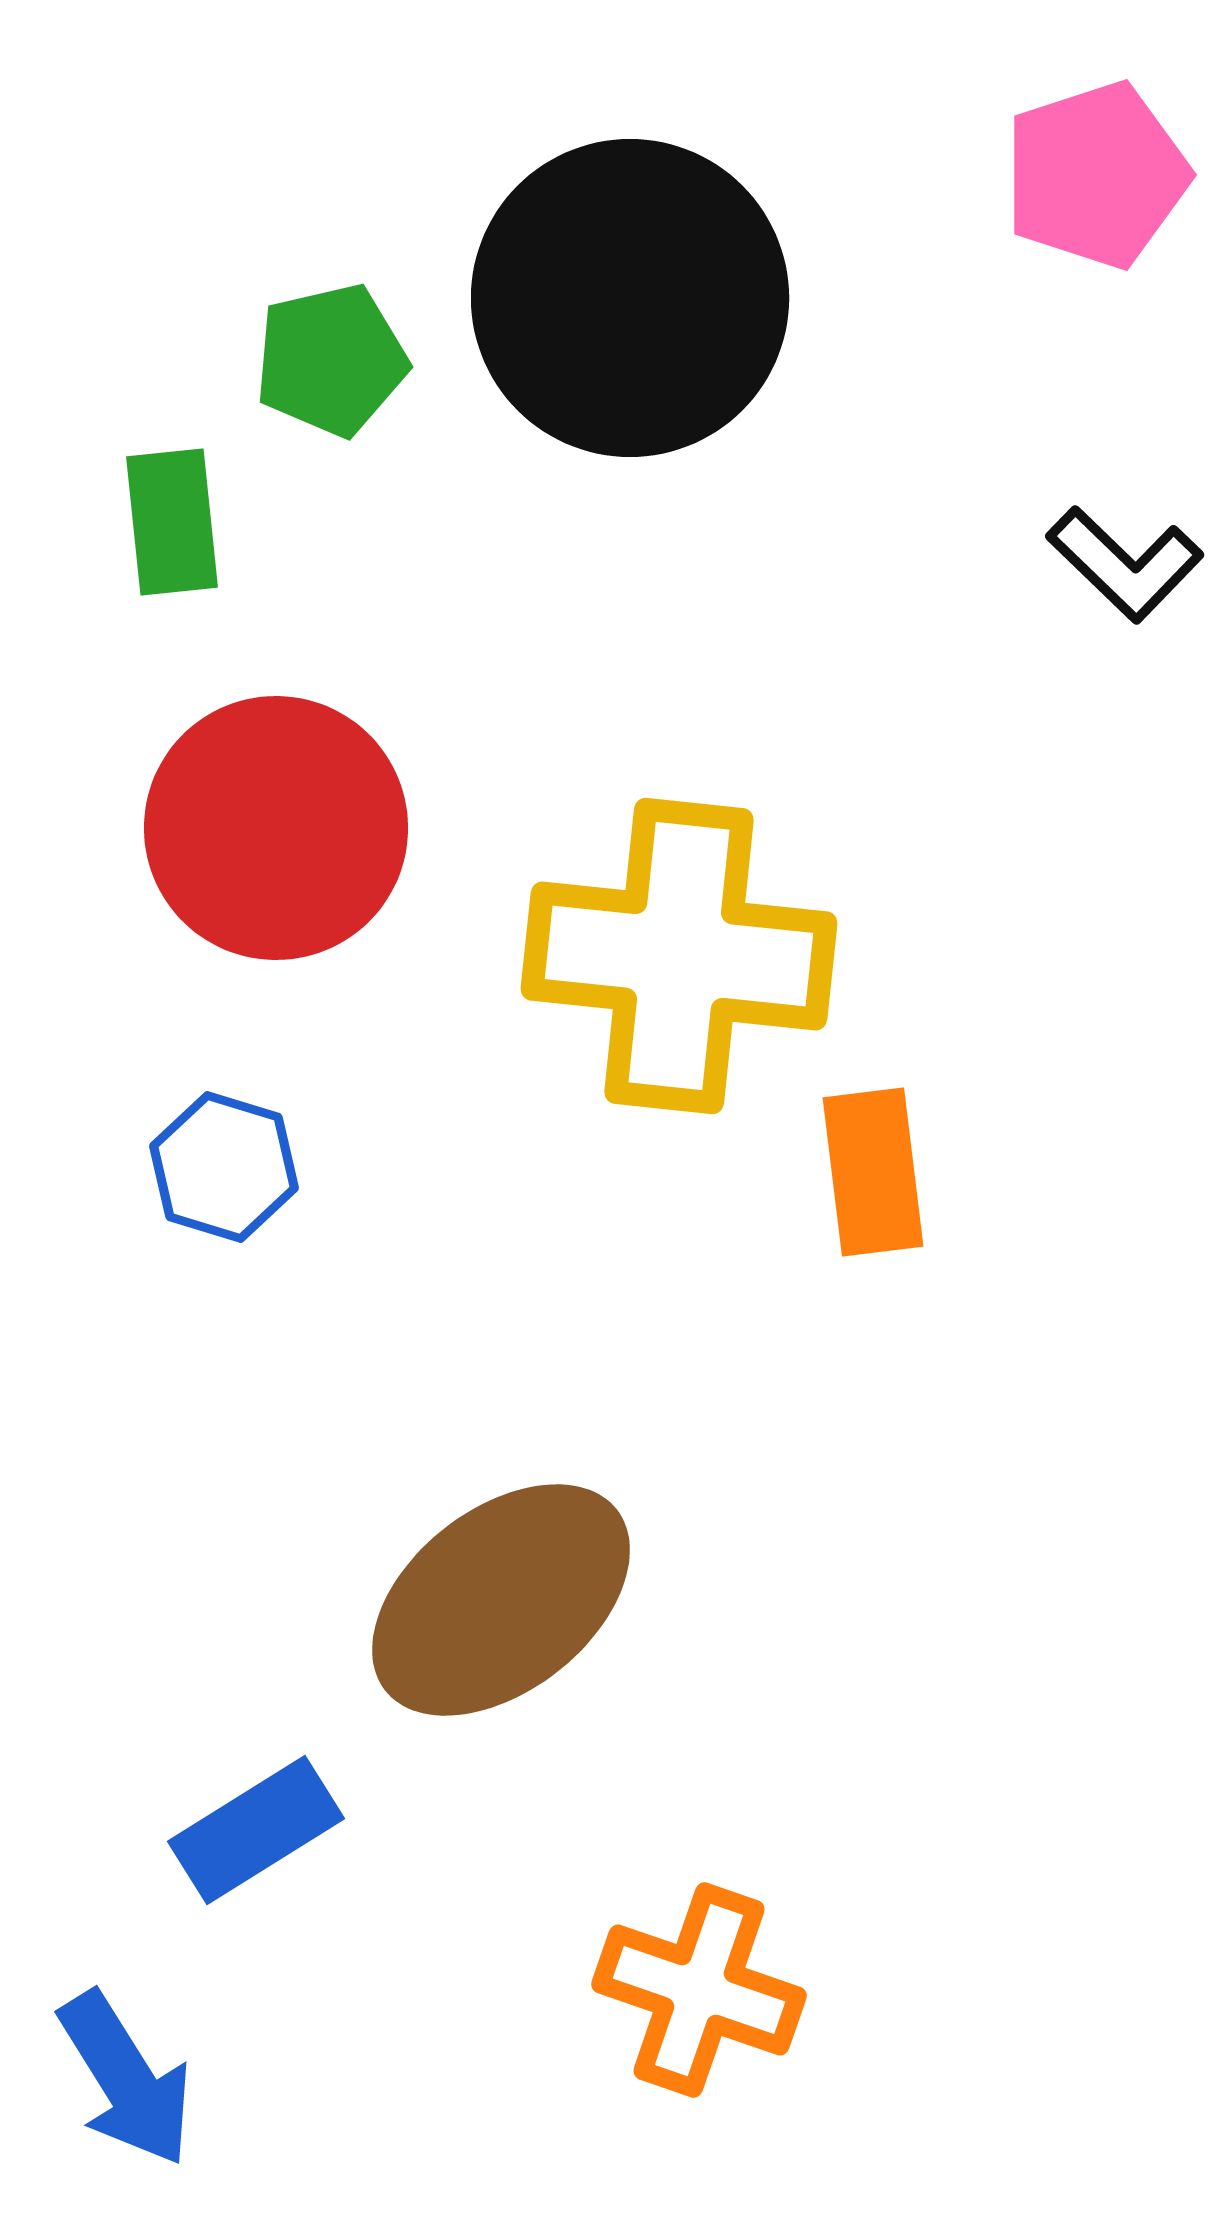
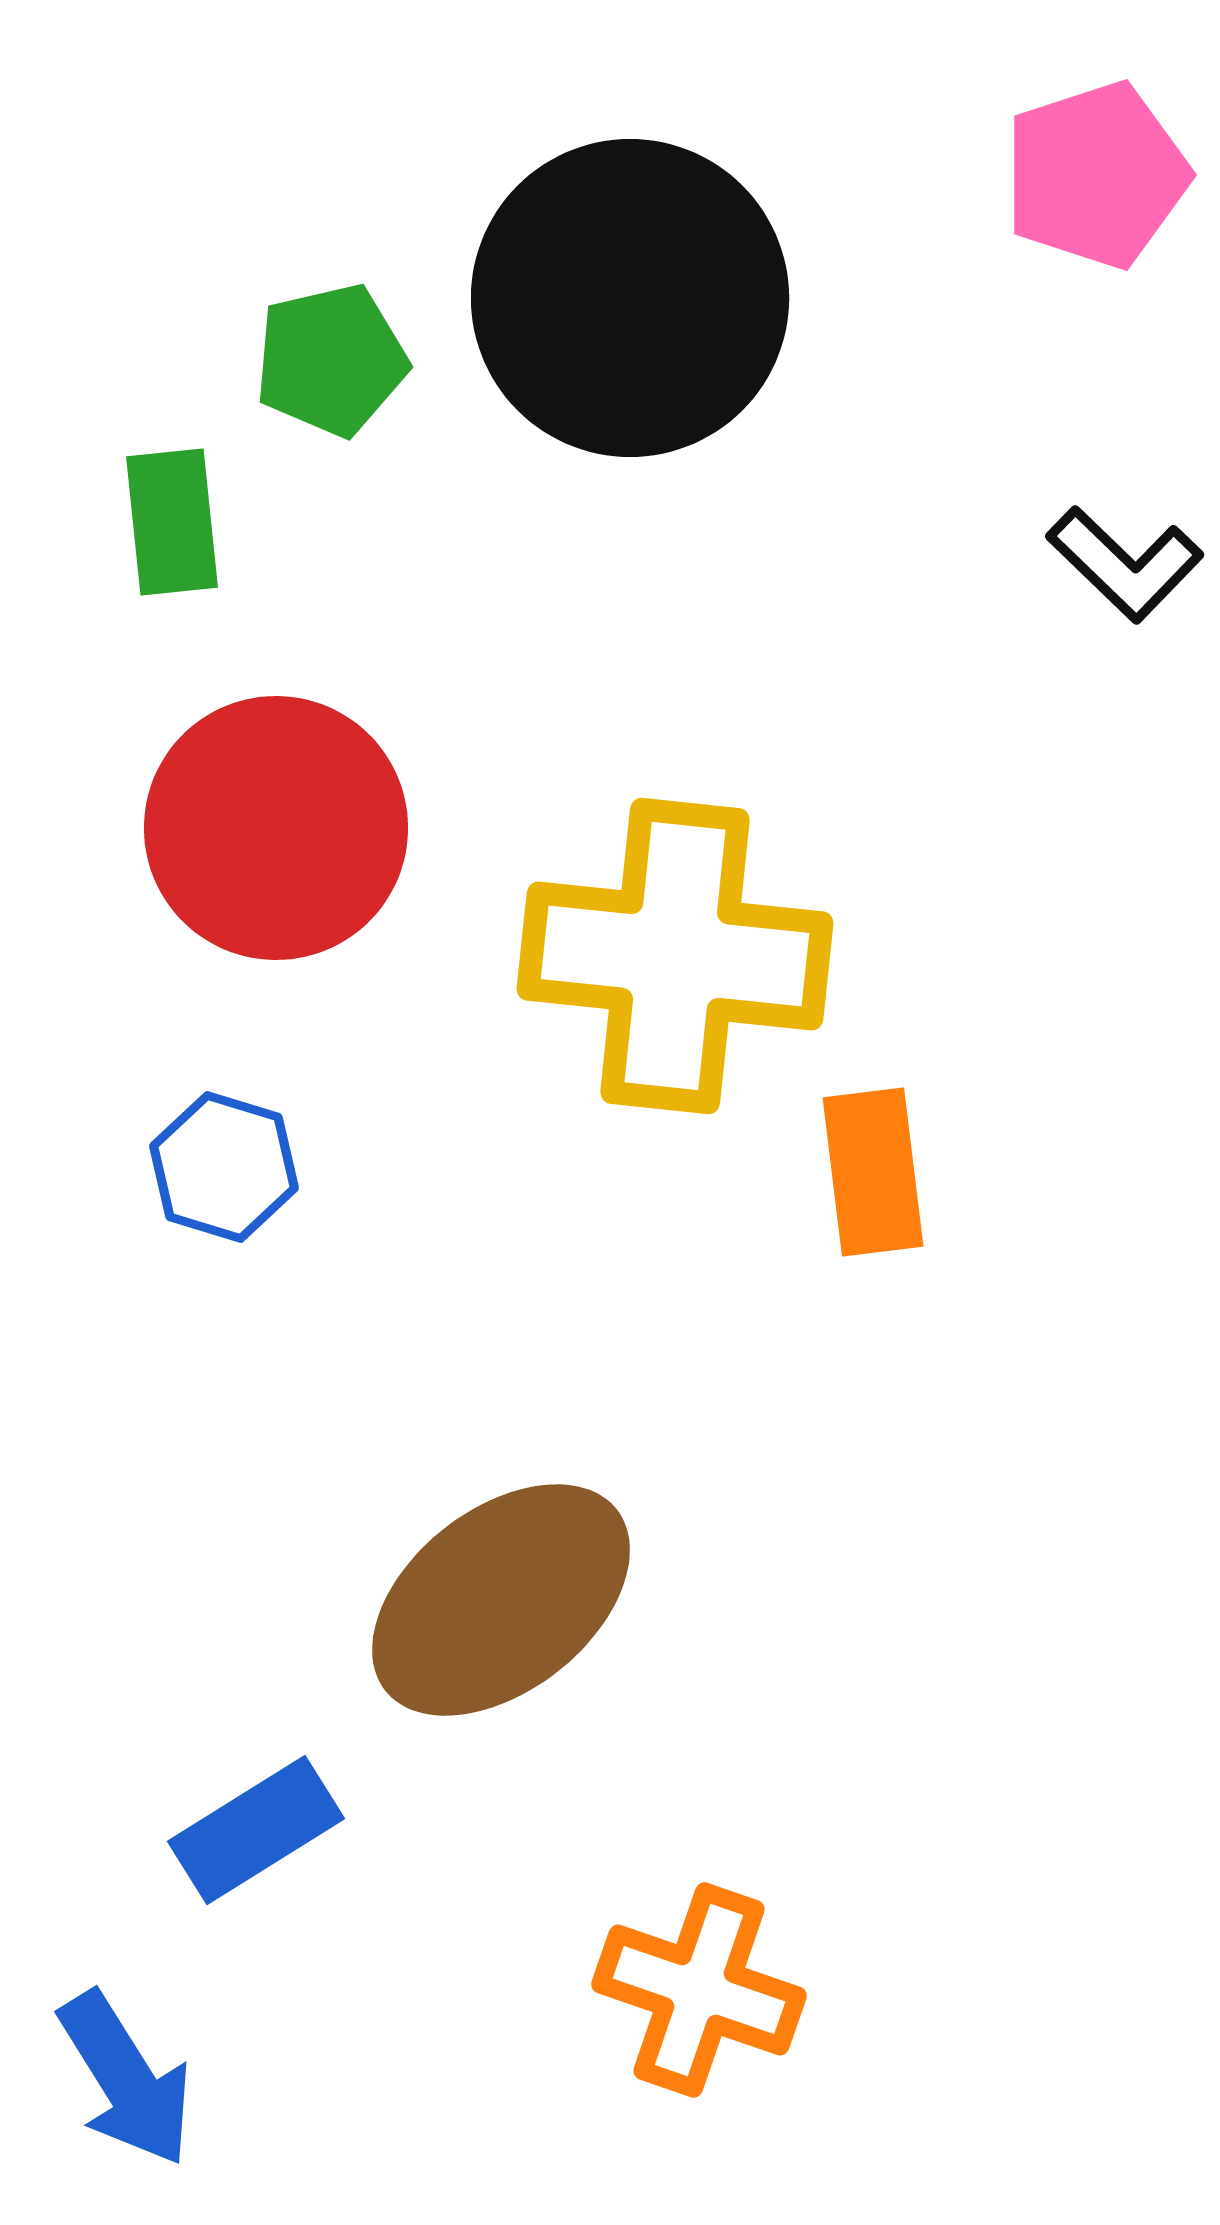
yellow cross: moved 4 px left
